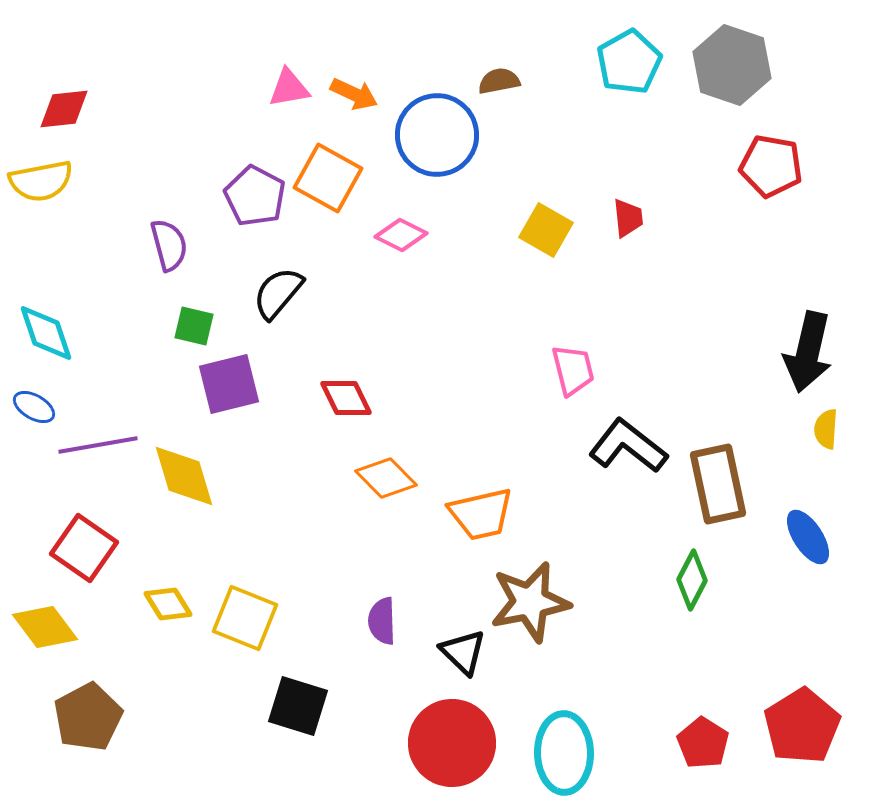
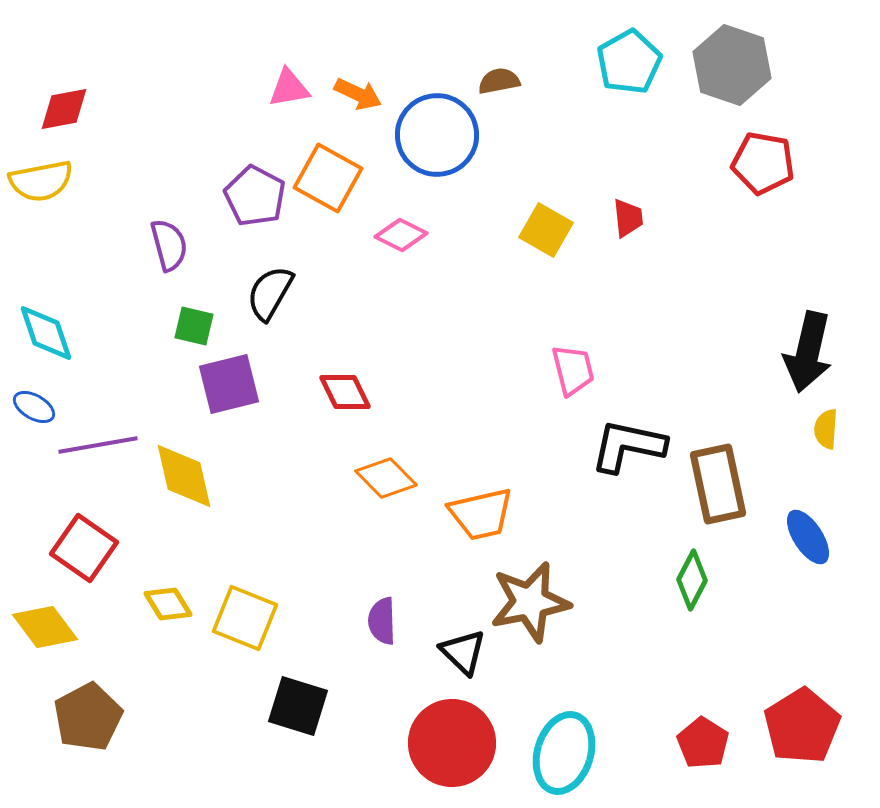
orange arrow at (354, 94): moved 4 px right
red diamond at (64, 109): rotated 4 degrees counterclockwise
red pentagon at (771, 166): moved 8 px left, 3 px up
black semicircle at (278, 293): moved 8 px left; rotated 10 degrees counterclockwise
red diamond at (346, 398): moved 1 px left, 6 px up
black L-shape at (628, 446): rotated 26 degrees counterclockwise
yellow diamond at (184, 476): rotated 4 degrees clockwise
cyan ellipse at (564, 753): rotated 18 degrees clockwise
